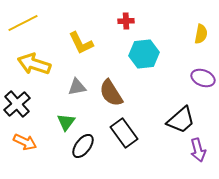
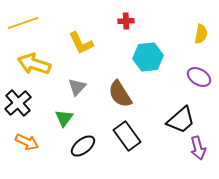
yellow line: rotated 8 degrees clockwise
cyan hexagon: moved 4 px right, 3 px down
purple ellipse: moved 4 px left, 1 px up; rotated 10 degrees clockwise
gray triangle: rotated 36 degrees counterclockwise
brown semicircle: moved 9 px right, 1 px down
black cross: moved 1 px right, 1 px up
green triangle: moved 2 px left, 4 px up
black rectangle: moved 3 px right, 3 px down
orange arrow: moved 2 px right
black ellipse: rotated 15 degrees clockwise
purple arrow: moved 2 px up
